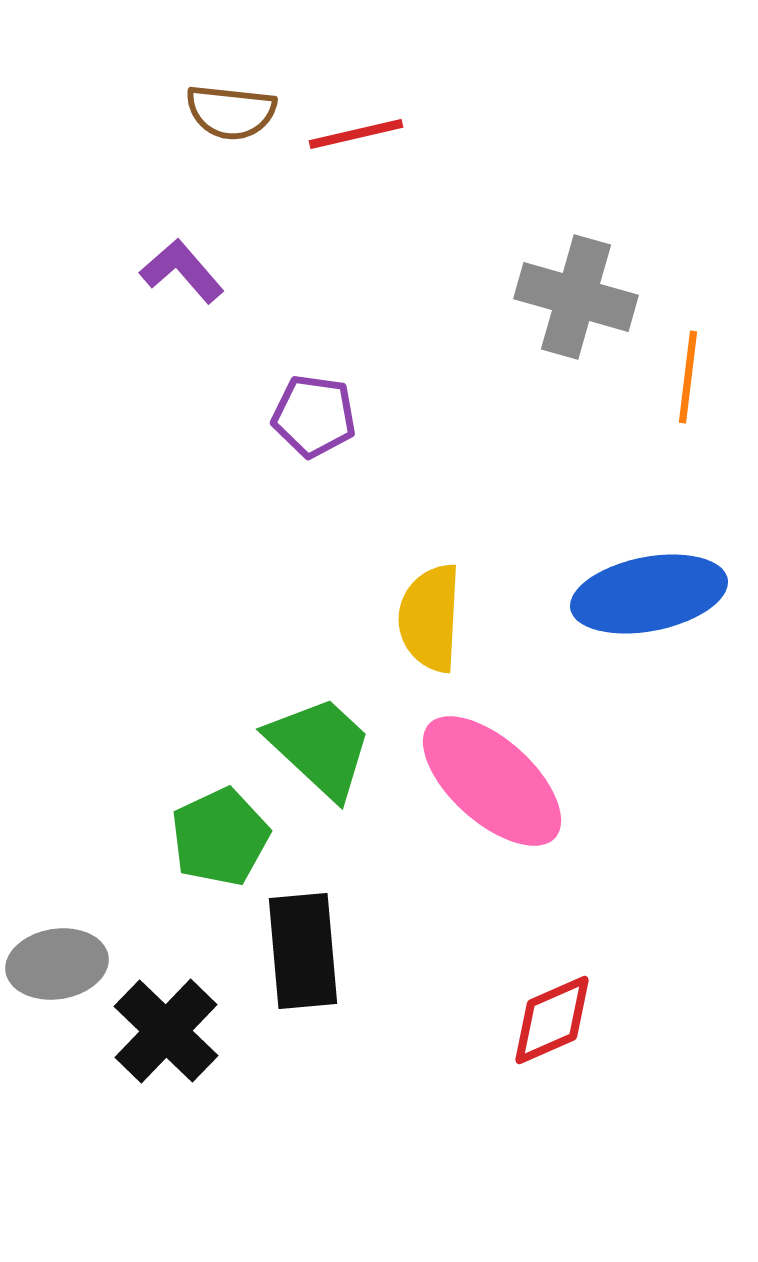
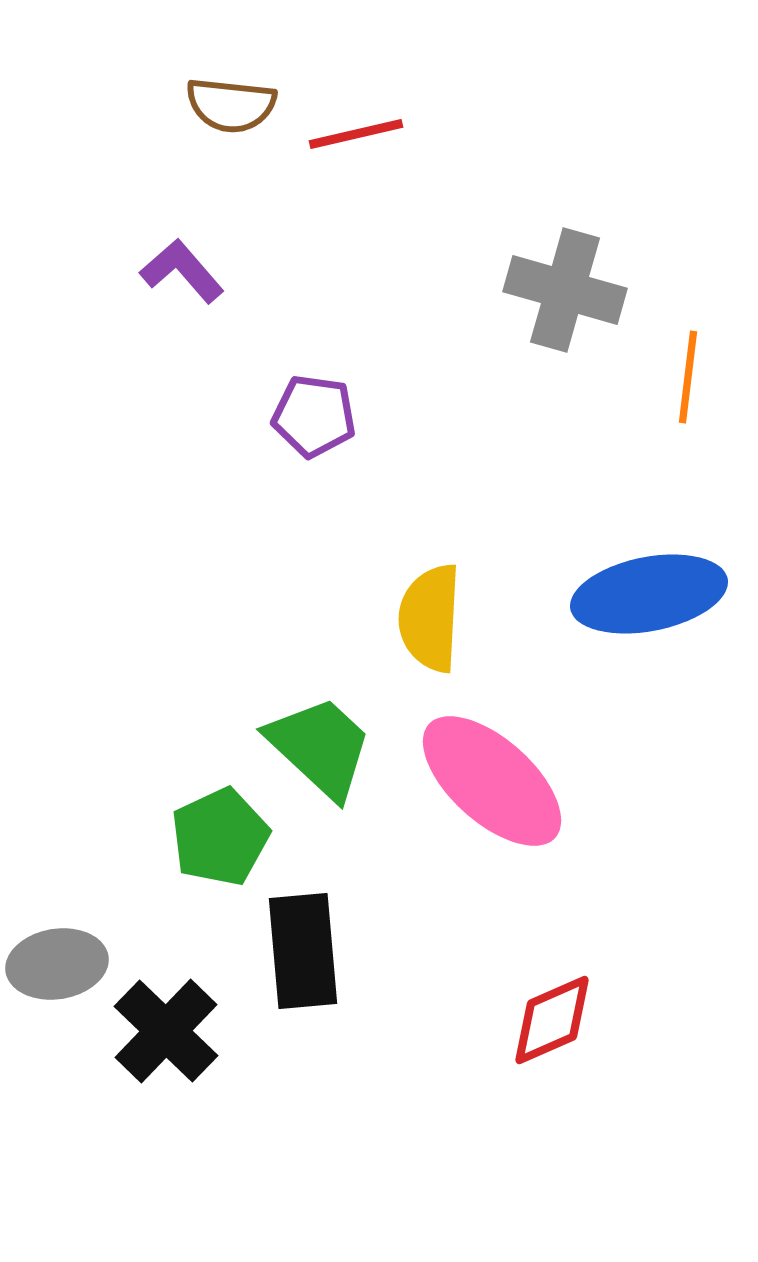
brown semicircle: moved 7 px up
gray cross: moved 11 px left, 7 px up
